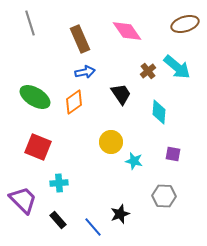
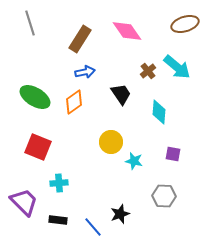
brown rectangle: rotated 56 degrees clockwise
purple trapezoid: moved 1 px right, 2 px down
black rectangle: rotated 42 degrees counterclockwise
